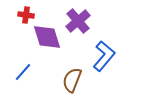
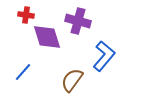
purple cross: rotated 35 degrees counterclockwise
brown semicircle: rotated 15 degrees clockwise
